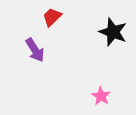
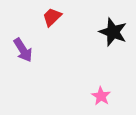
purple arrow: moved 12 px left
